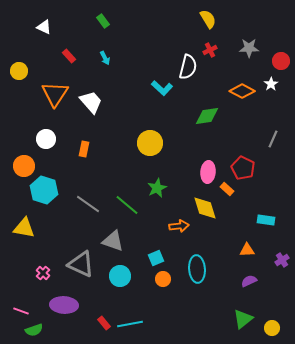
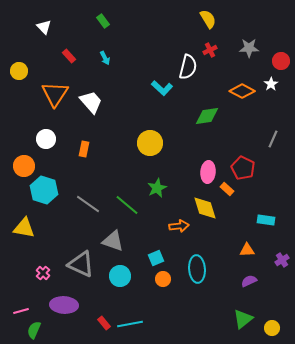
white triangle at (44, 27): rotated 21 degrees clockwise
pink line at (21, 311): rotated 35 degrees counterclockwise
green semicircle at (34, 330): rotated 132 degrees clockwise
